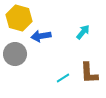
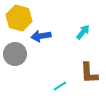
cyan line: moved 3 px left, 8 px down
